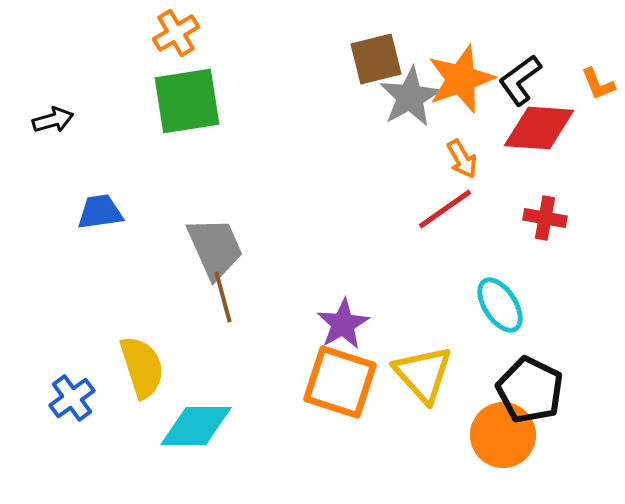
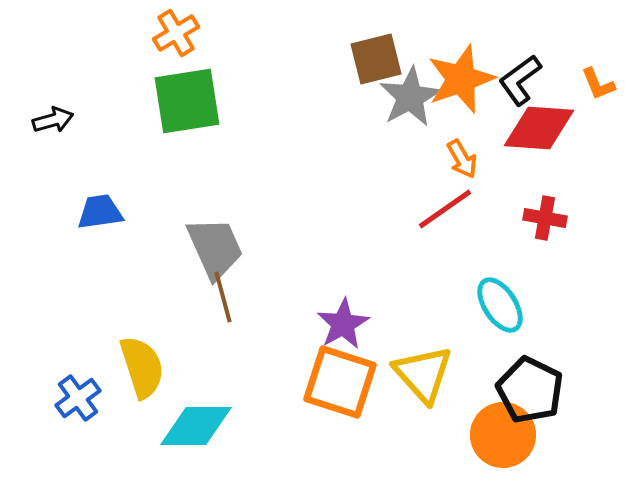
blue cross: moved 6 px right
